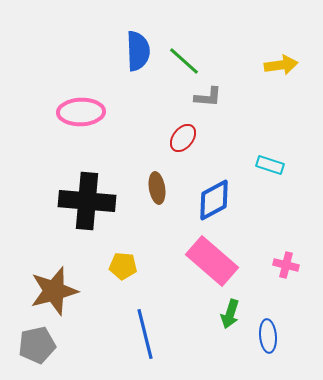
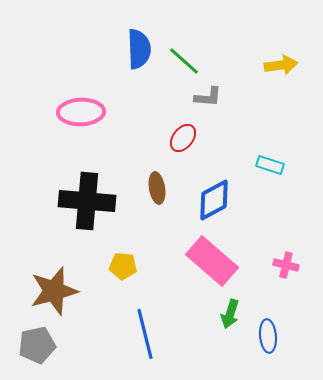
blue semicircle: moved 1 px right, 2 px up
